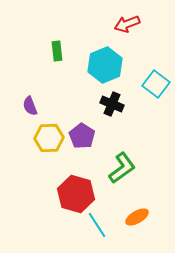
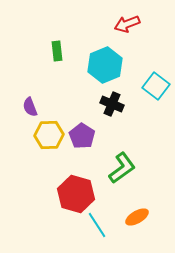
cyan square: moved 2 px down
purple semicircle: moved 1 px down
yellow hexagon: moved 3 px up
